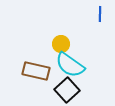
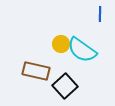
cyan semicircle: moved 12 px right, 15 px up
black square: moved 2 px left, 4 px up
